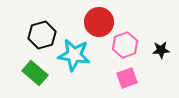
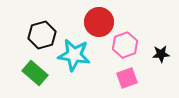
black star: moved 4 px down
